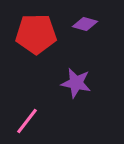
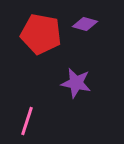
red pentagon: moved 5 px right; rotated 12 degrees clockwise
pink line: rotated 20 degrees counterclockwise
